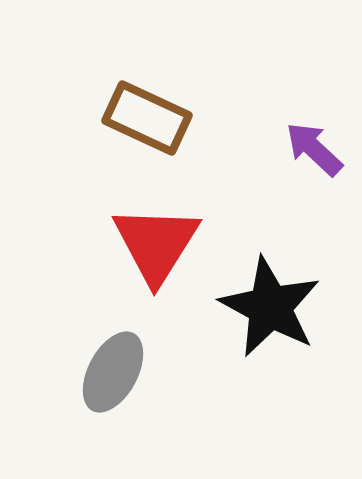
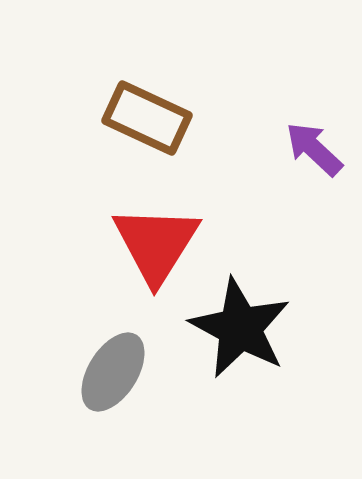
black star: moved 30 px left, 21 px down
gray ellipse: rotated 4 degrees clockwise
